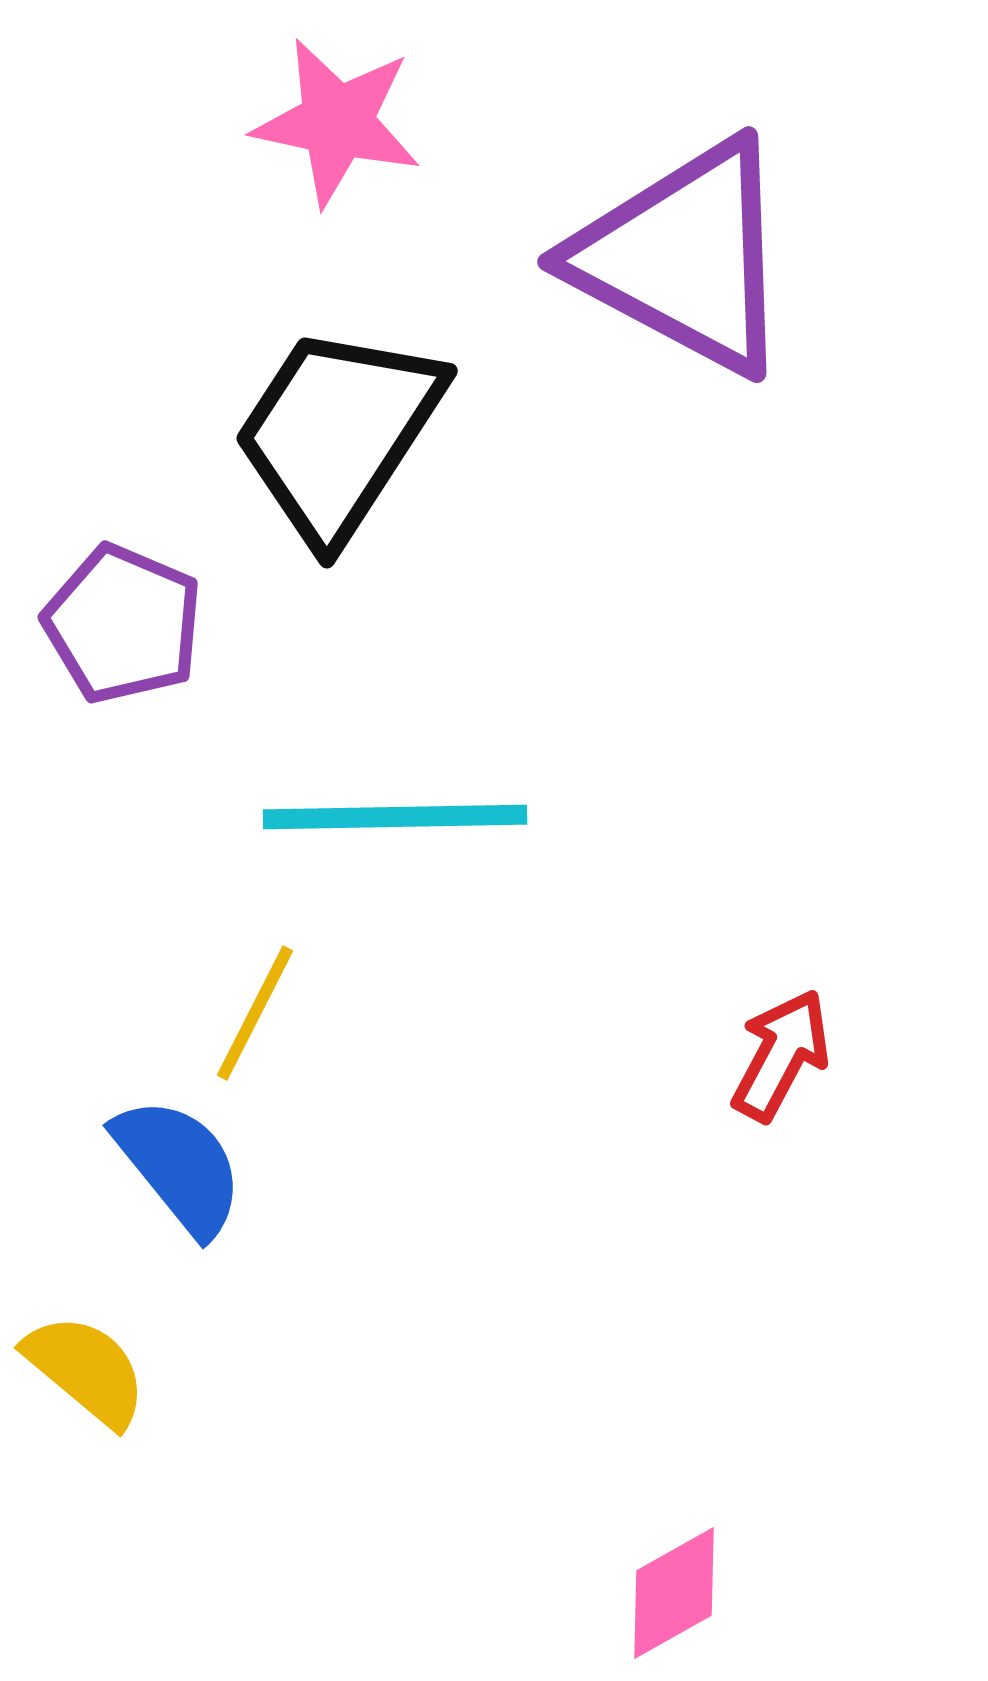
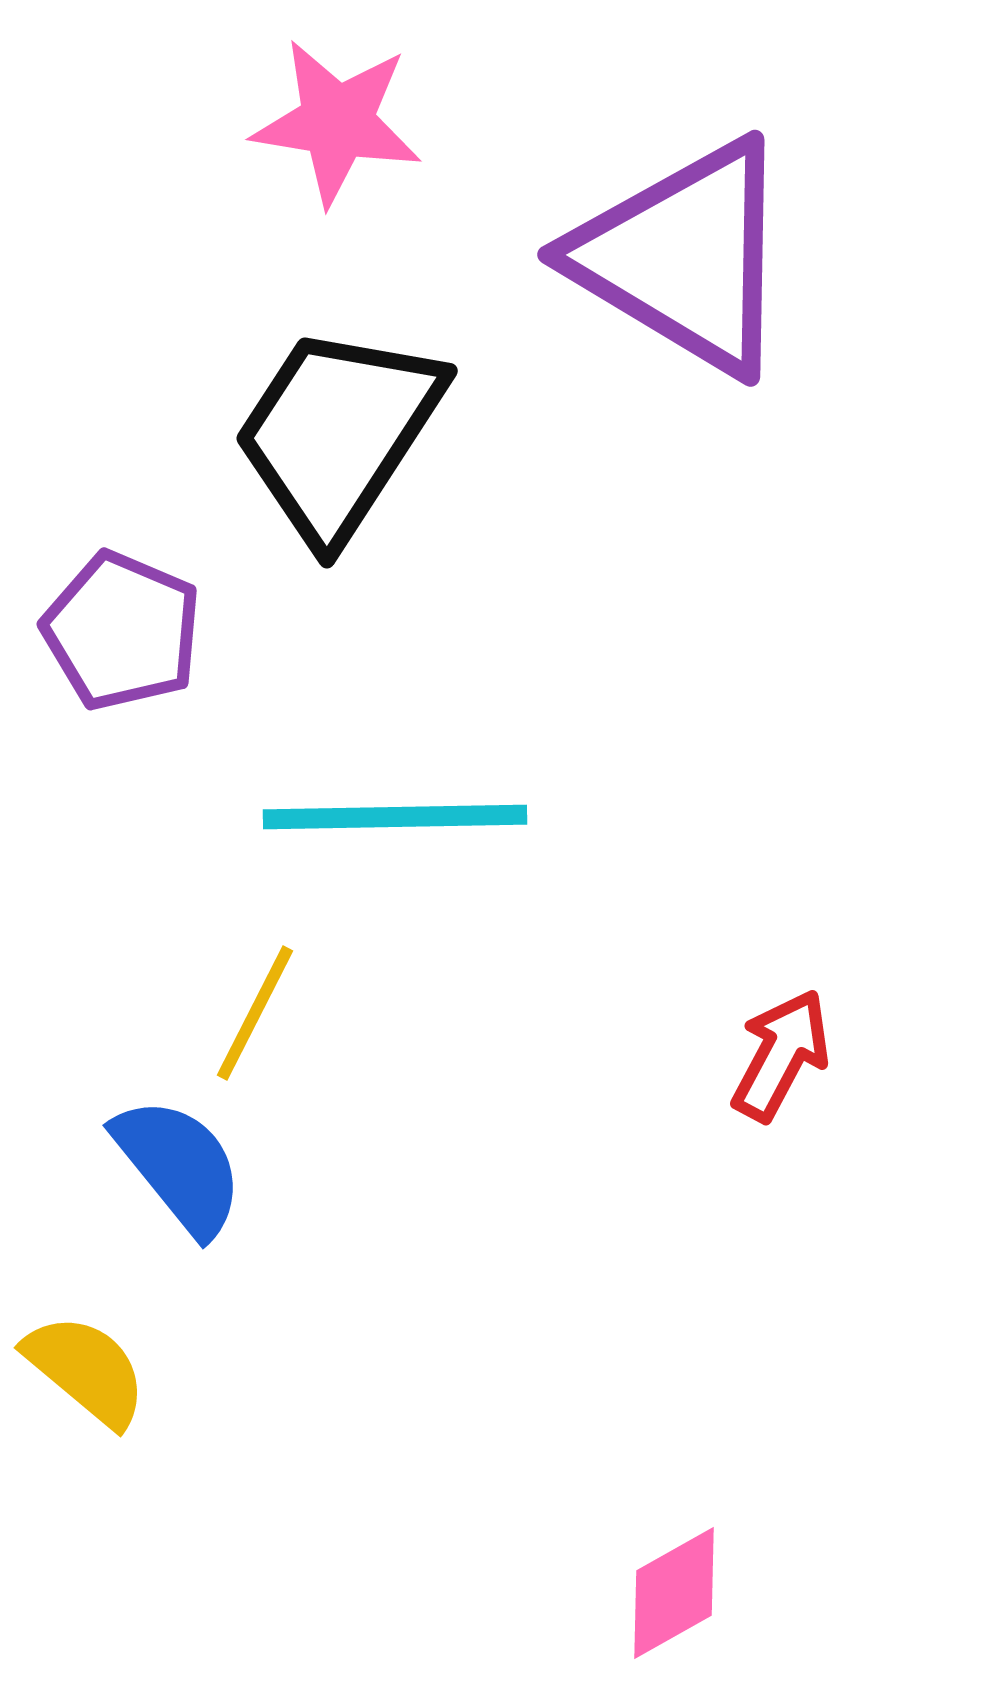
pink star: rotated 3 degrees counterclockwise
purple triangle: rotated 3 degrees clockwise
purple pentagon: moved 1 px left, 7 px down
